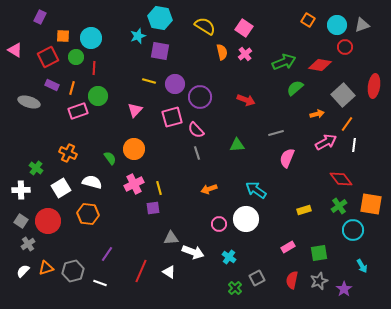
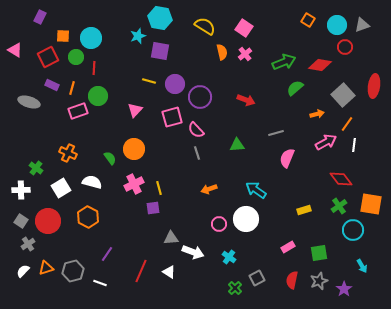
orange hexagon at (88, 214): moved 3 px down; rotated 20 degrees clockwise
